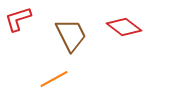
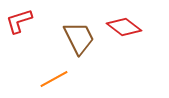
red L-shape: moved 1 px right, 2 px down
brown trapezoid: moved 8 px right, 3 px down
